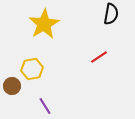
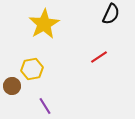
black semicircle: rotated 15 degrees clockwise
